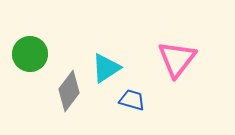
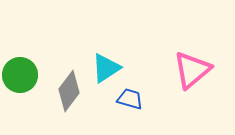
green circle: moved 10 px left, 21 px down
pink triangle: moved 15 px right, 11 px down; rotated 12 degrees clockwise
blue trapezoid: moved 2 px left, 1 px up
